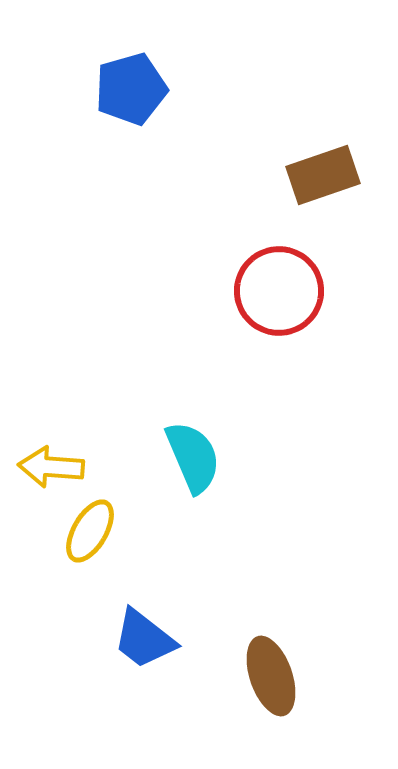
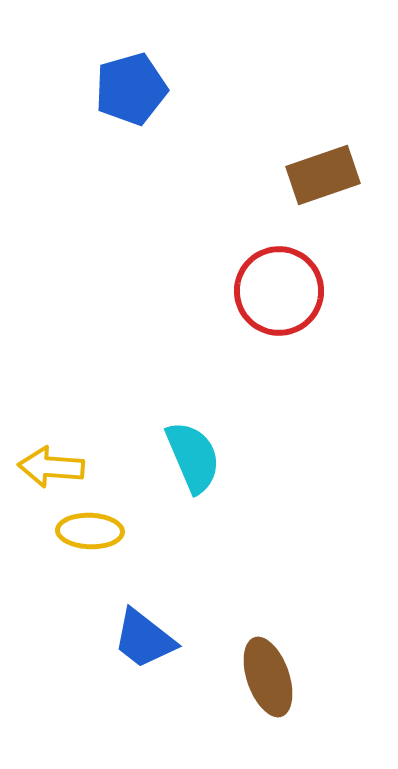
yellow ellipse: rotated 62 degrees clockwise
brown ellipse: moved 3 px left, 1 px down
